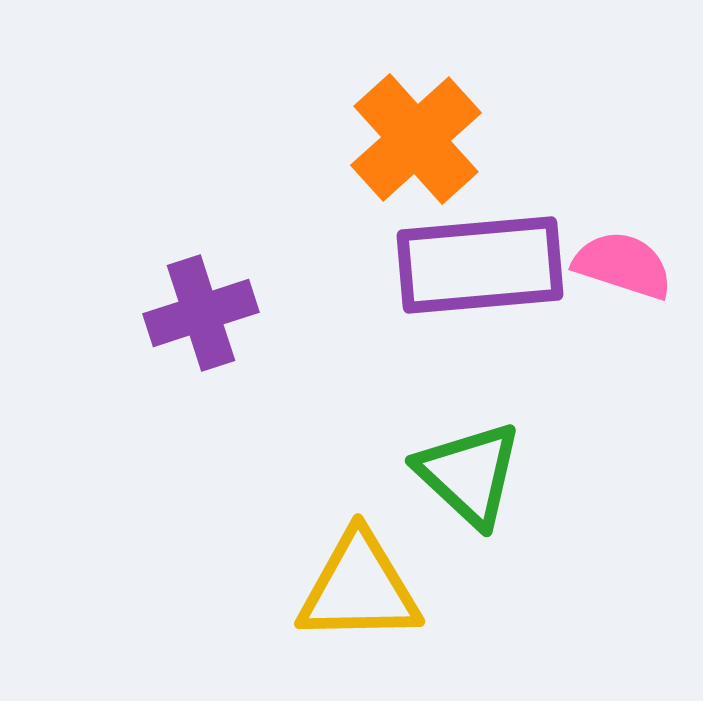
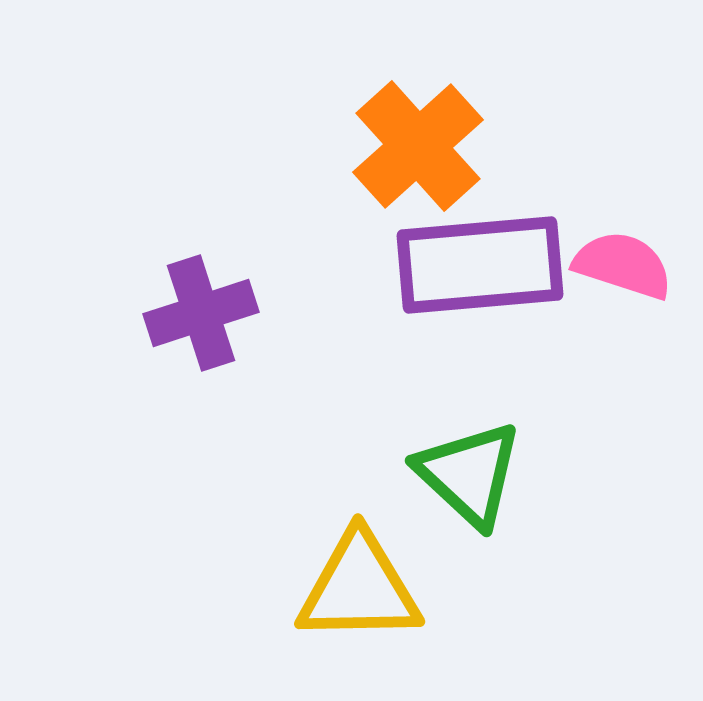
orange cross: moved 2 px right, 7 px down
